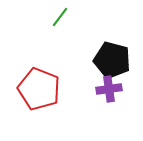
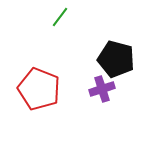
black pentagon: moved 4 px right, 1 px up
purple cross: moved 7 px left; rotated 10 degrees counterclockwise
